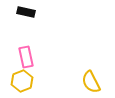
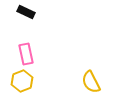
black rectangle: rotated 12 degrees clockwise
pink rectangle: moved 3 px up
